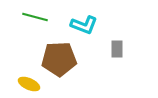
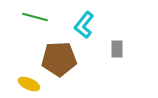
cyan L-shape: rotated 108 degrees clockwise
